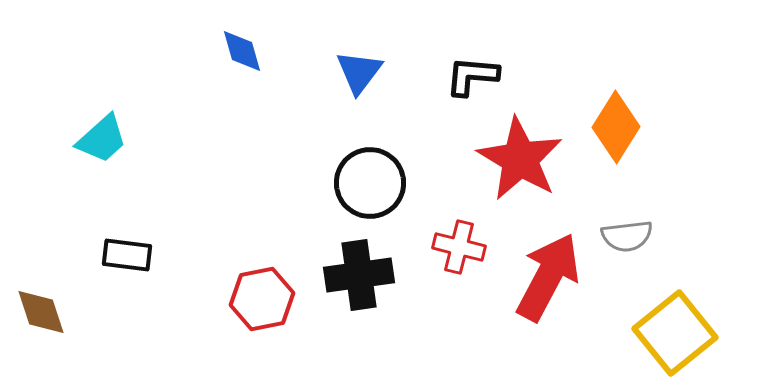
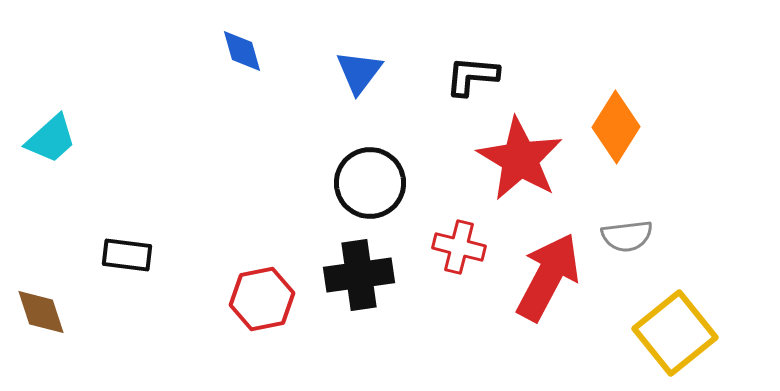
cyan trapezoid: moved 51 px left
